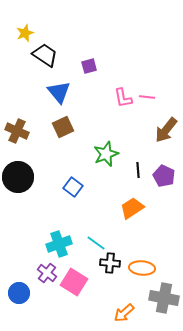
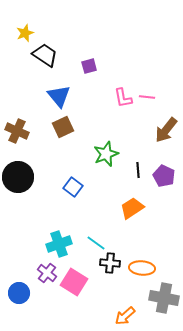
blue triangle: moved 4 px down
orange arrow: moved 1 px right, 3 px down
